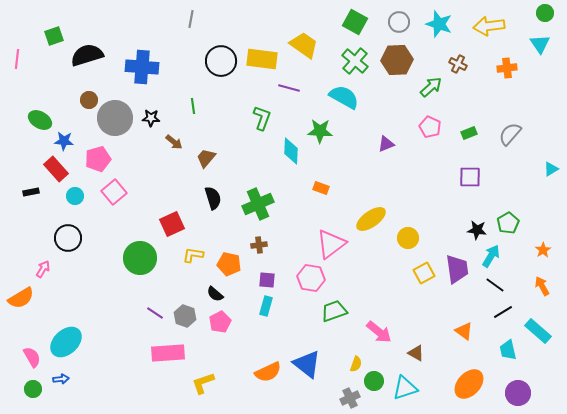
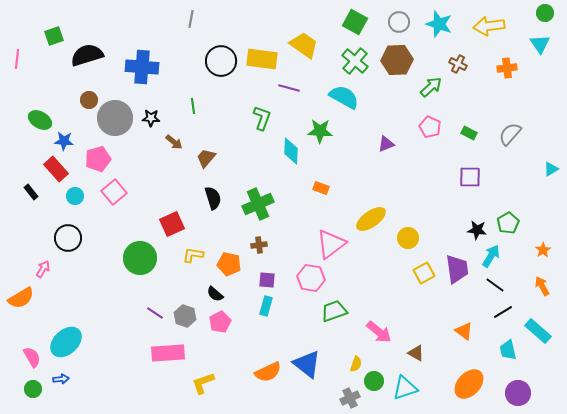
green rectangle at (469, 133): rotated 49 degrees clockwise
black rectangle at (31, 192): rotated 63 degrees clockwise
